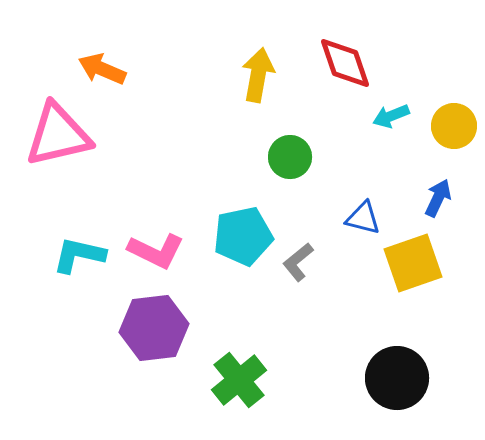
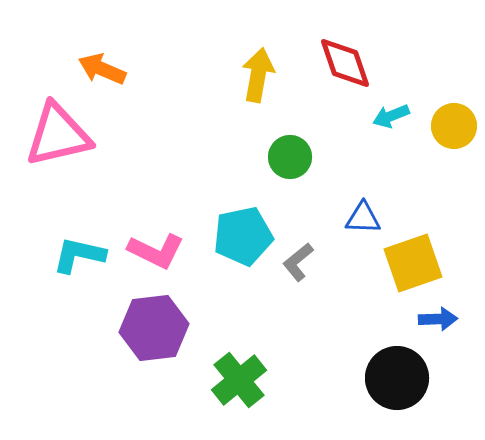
blue arrow: moved 121 px down; rotated 63 degrees clockwise
blue triangle: rotated 12 degrees counterclockwise
